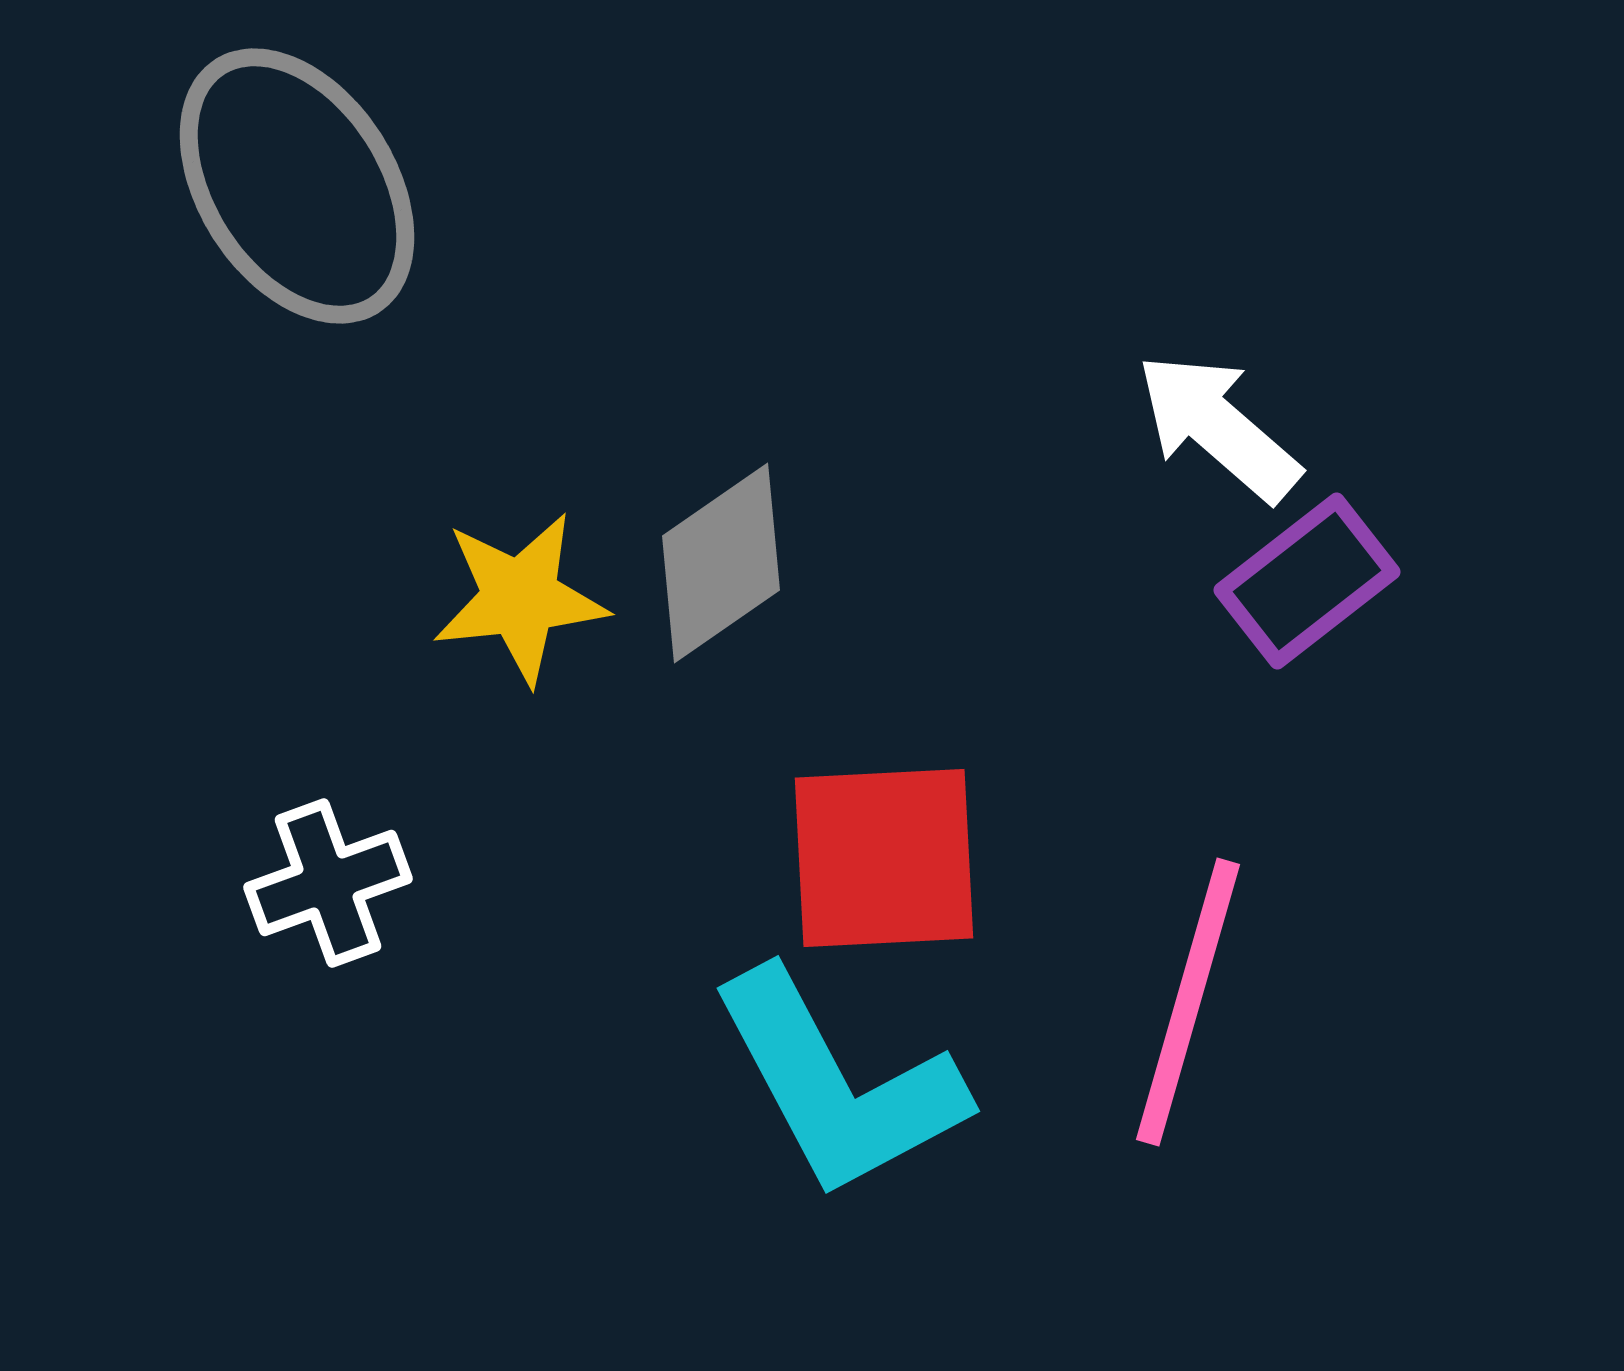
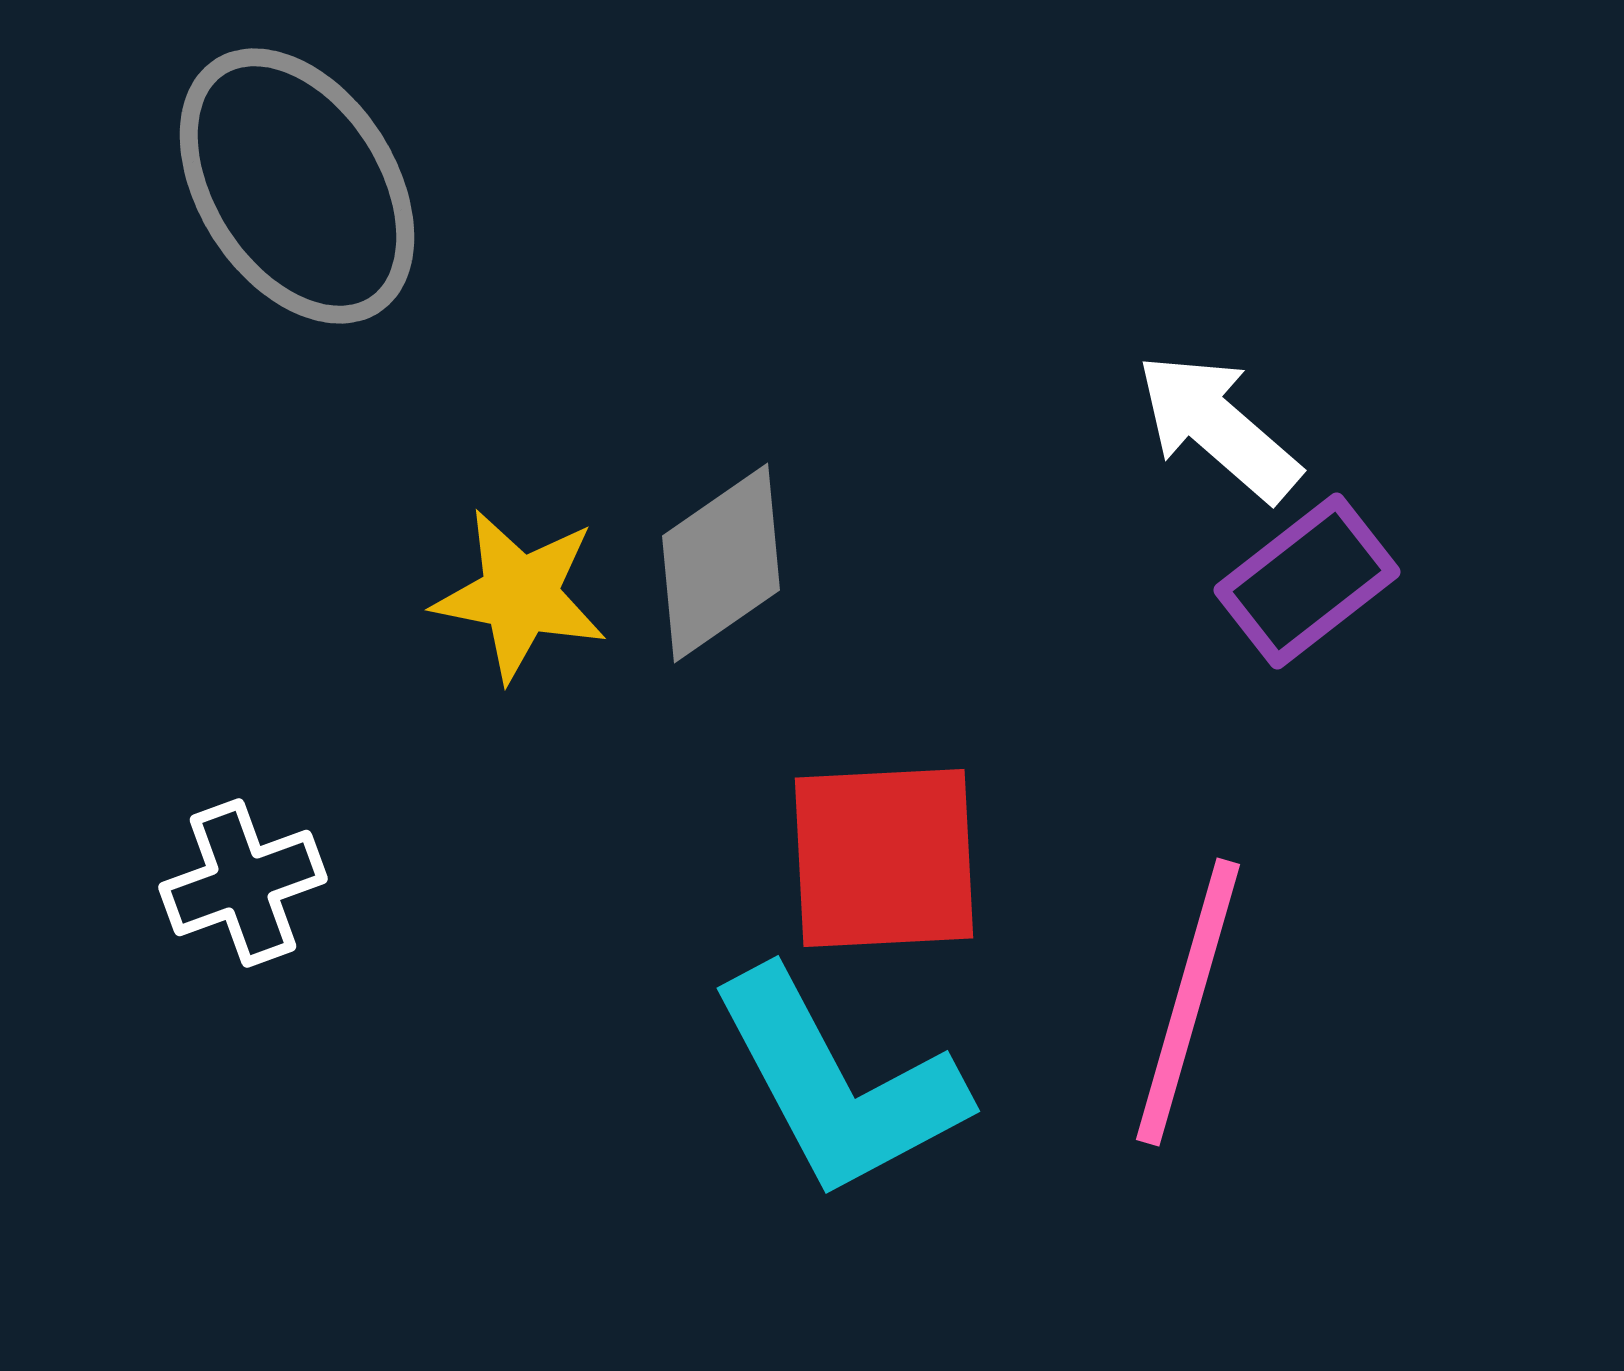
yellow star: moved 3 px up; rotated 17 degrees clockwise
white cross: moved 85 px left
